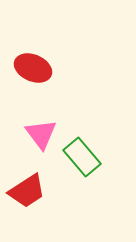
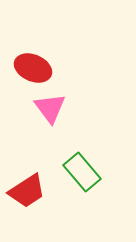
pink triangle: moved 9 px right, 26 px up
green rectangle: moved 15 px down
